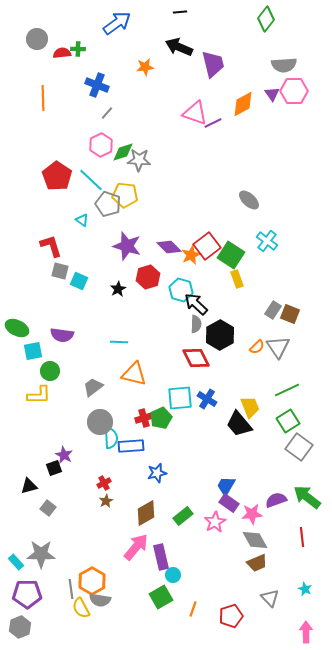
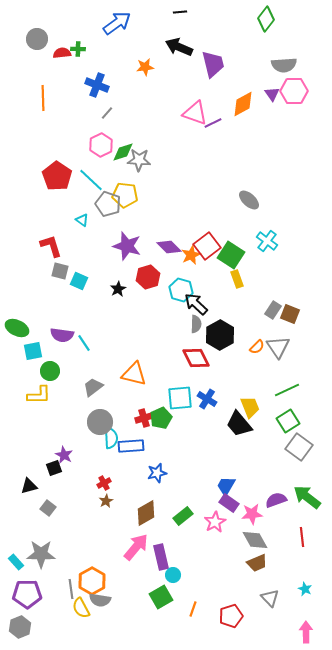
cyan line at (119, 342): moved 35 px left, 1 px down; rotated 54 degrees clockwise
